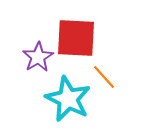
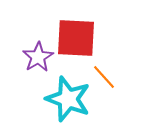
cyan star: rotated 6 degrees counterclockwise
